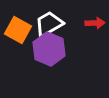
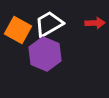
purple hexagon: moved 4 px left, 5 px down
